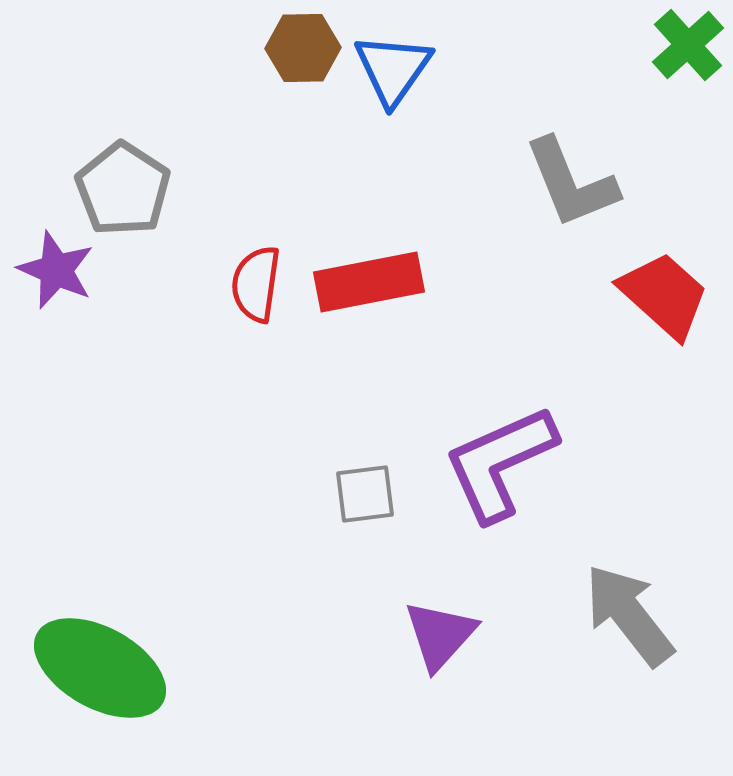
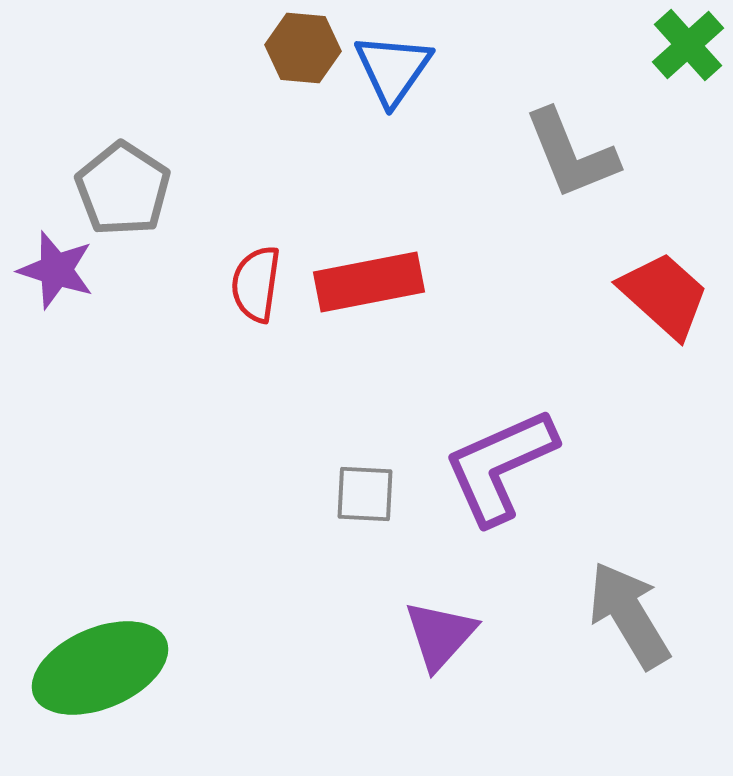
brown hexagon: rotated 6 degrees clockwise
gray L-shape: moved 29 px up
purple star: rotated 6 degrees counterclockwise
purple L-shape: moved 3 px down
gray square: rotated 10 degrees clockwise
gray arrow: rotated 7 degrees clockwise
green ellipse: rotated 52 degrees counterclockwise
